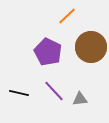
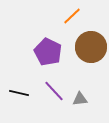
orange line: moved 5 px right
